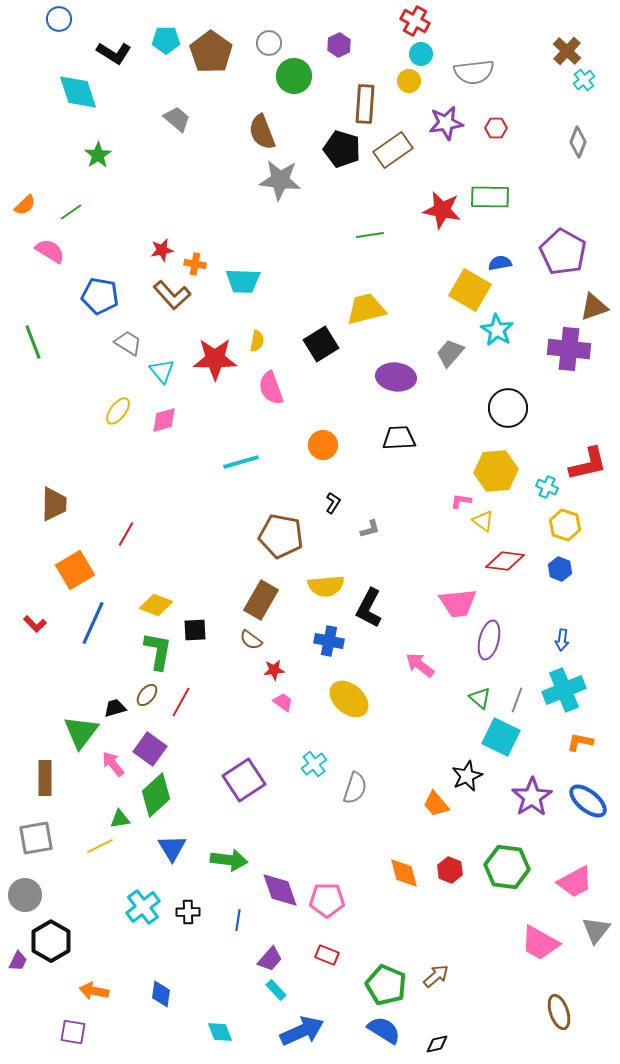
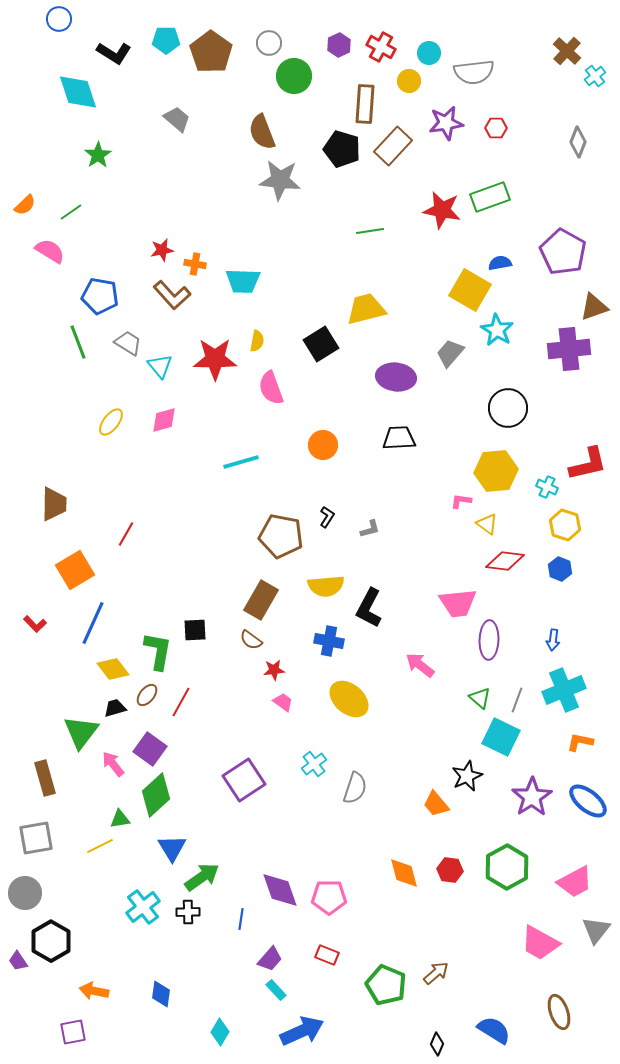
red cross at (415, 21): moved 34 px left, 26 px down
cyan circle at (421, 54): moved 8 px right, 1 px up
cyan cross at (584, 80): moved 11 px right, 4 px up
brown rectangle at (393, 150): moved 4 px up; rotated 12 degrees counterclockwise
green rectangle at (490, 197): rotated 21 degrees counterclockwise
green line at (370, 235): moved 4 px up
green line at (33, 342): moved 45 px right
purple cross at (569, 349): rotated 12 degrees counterclockwise
cyan triangle at (162, 371): moved 2 px left, 5 px up
yellow ellipse at (118, 411): moved 7 px left, 11 px down
black L-shape at (333, 503): moved 6 px left, 14 px down
yellow triangle at (483, 521): moved 4 px right, 3 px down
yellow diamond at (156, 605): moved 43 px left, 64 px down; rotated 32 degrees clockwise
purple ellipse at (489, 640): rotated 12 degrees counterclockwise
blue arrow at (562, 640): moved 9 px left
brown rectangle at (45, 778): rotated 16 degrees counterclockwise
green arrow at (229, 860): moved 27 px left, 17 px down; rotated 42 degrees counterclockwise
green hexagon at (507, 867): rotated 24 degrees clockwise
red hexagon at (450, 870): rotated 15 degrees counterclockwise
gray circle at (25, 895): moved 2 px up
pink pentagon at (327, 900): moved 2 px right, 3 px up
blue line at (238, 920): moved 3 px right, 1 px up
purple trapezoid at (18, 961): rotated 120 degrees clockwise
brown arrow at (436, 976): moved 3 px up
blue semicircle at (384, 1030): moved 110 px right
purple square at (73, 1032): rotated 20 degrees counterclockwise
cyan diamond at (220, 1032): rotated 52 degrees clockwise
black diamond at (437, 1044): rotated 55 degrees counterclockwise
